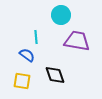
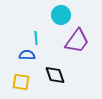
cyan line: moved 1 px down
purple trapezoid: rotated 116 degrees clockwise
blue semicircle: rotated 35 degrees counterclockwise
yellow square: moved 1 px left, 1 px down
